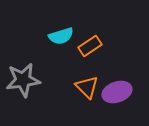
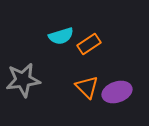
orange rectangle: moved 1 px left, 2 px up
